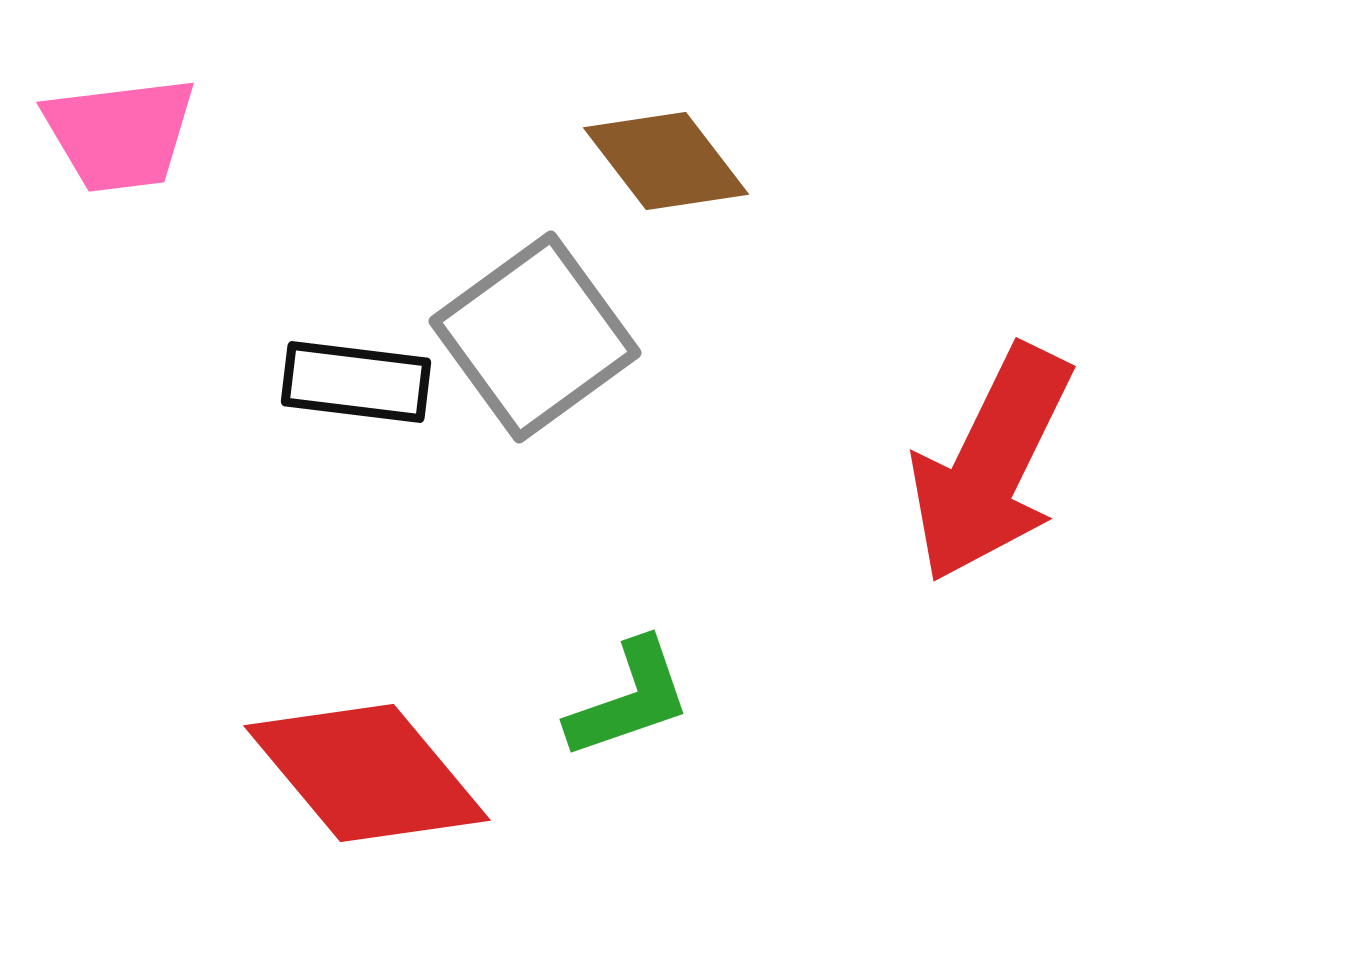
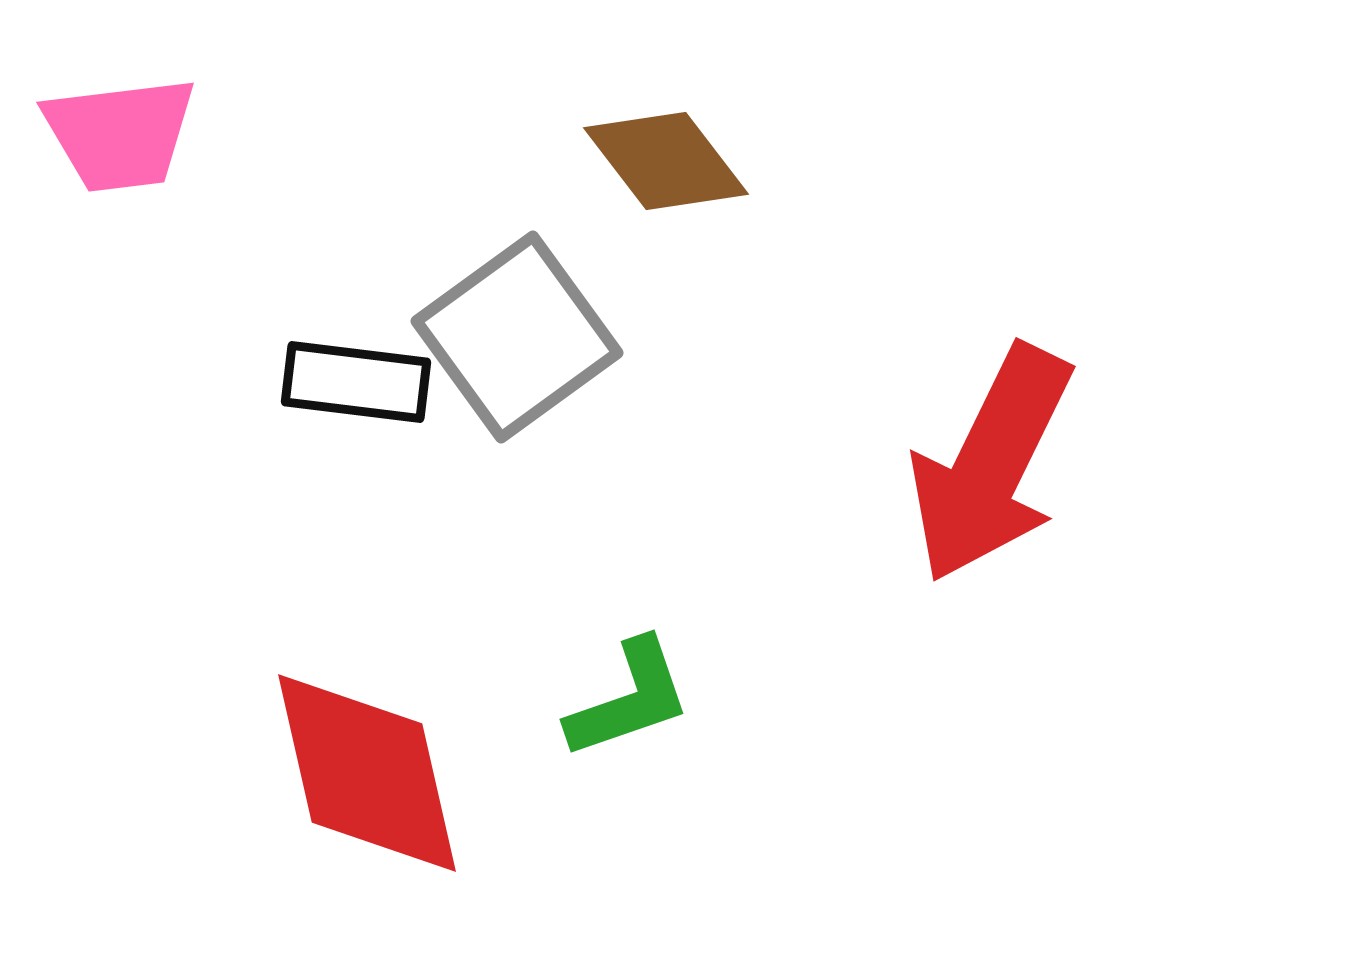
gray square: moved 18 px left
red diamond: rotated 27 degrees clockwise
